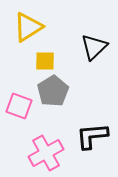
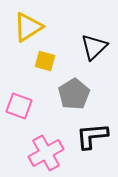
yellow square: rotated 15 degrees clockwise
gray pentagon: moved 21 px right, 3 px down
